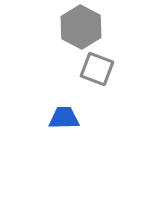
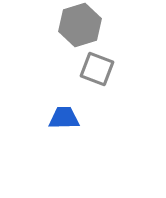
gray hexagon: moved 1 px left, 2 px up; rotated 15 degrees clockwise
